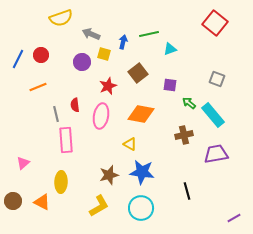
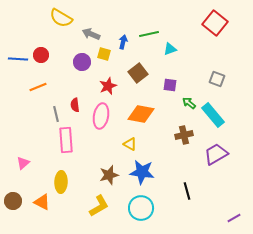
yellow semicircle: rotated 50 degrees clockwise
blue line: rotated 66 degrees clockwise
purple trapezoid: rotated 20 degrees counterclockwise
